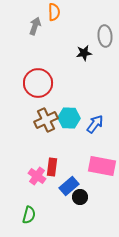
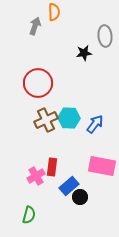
pink cross: moved 1 px left; rotated 24 degrees clockwise
